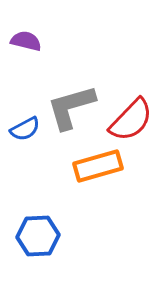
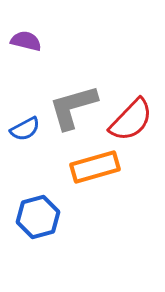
gray L-shape: moved 2 px right
orange rectangle: moved 3 px left, 1 px down
blue hexagon: moved 19 px up; rotated 12 degrees counterclockwise
